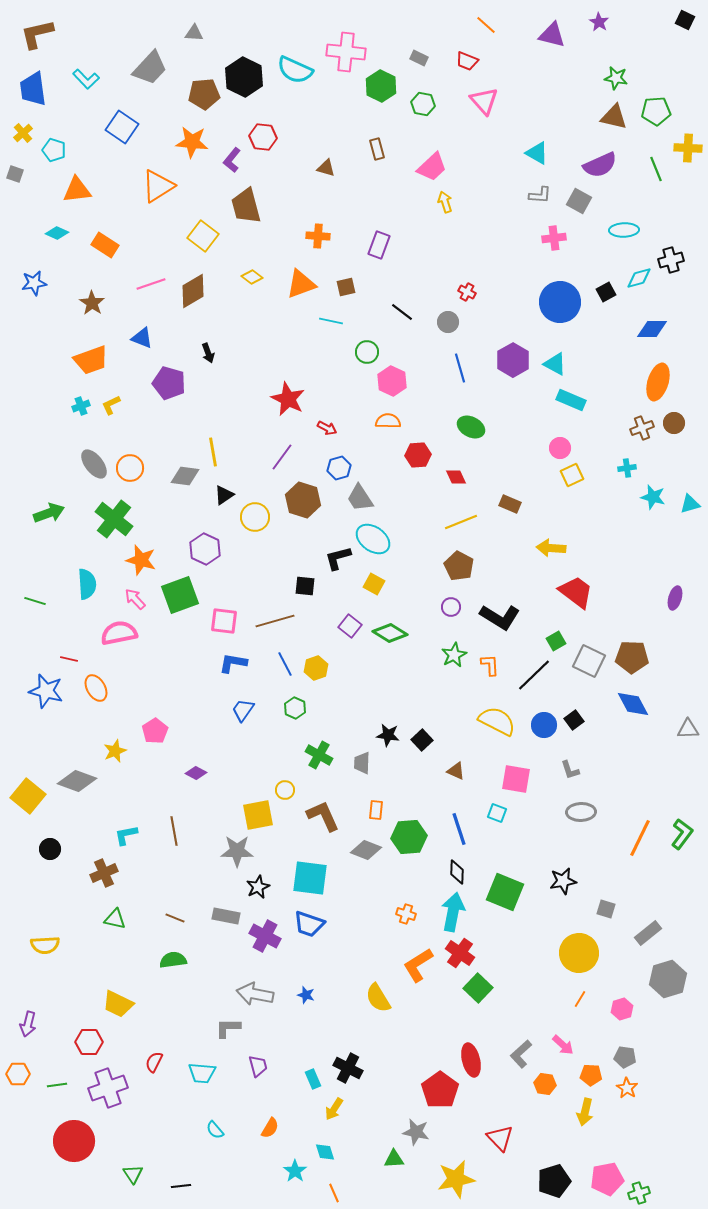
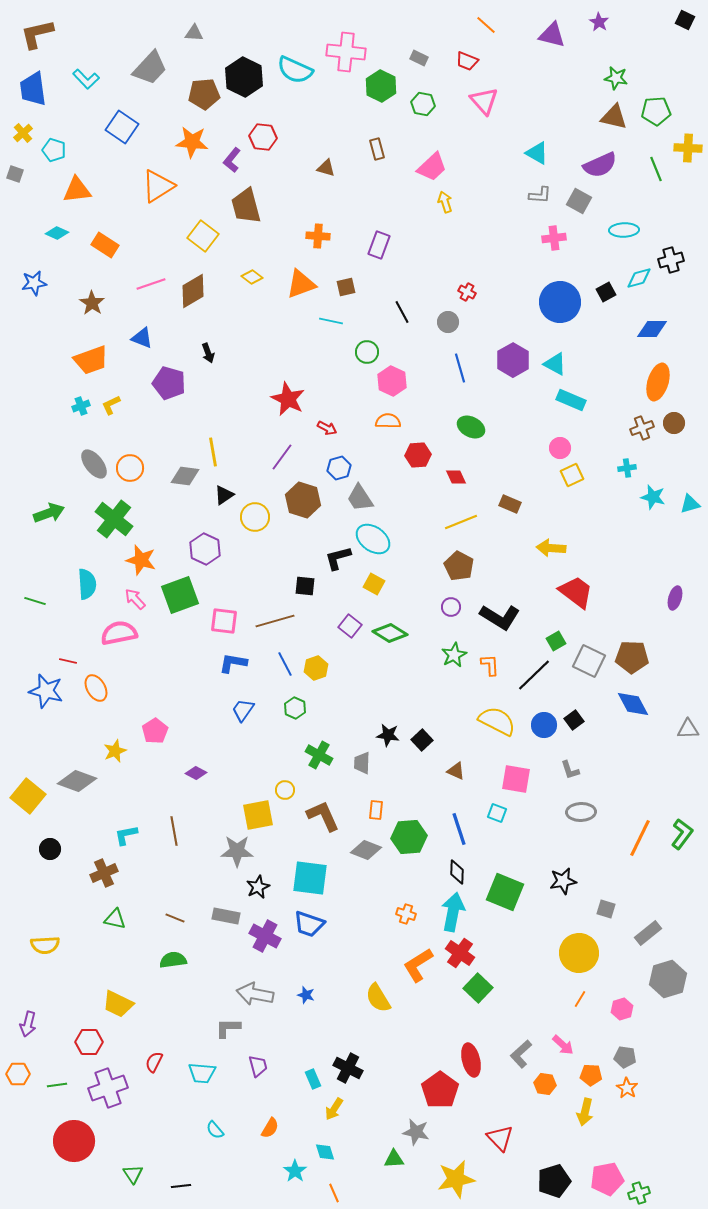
black line at (402, 312): rotated 25 degrees clockwise
red line at (69, 659): moved 1 px left, 2 px down
